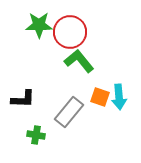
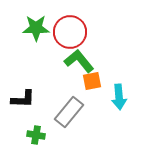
green star: moved 3 px left, 3 px down
orange square: moved 8 px left, 16 px up; rotated 30 degrees counterclockwise
